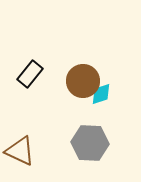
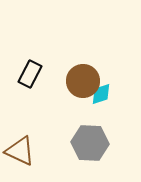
black rectangle: rotated 12 degrees counterclockwise
